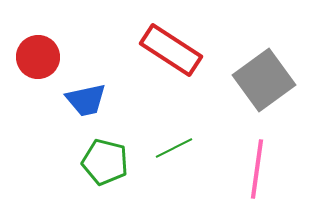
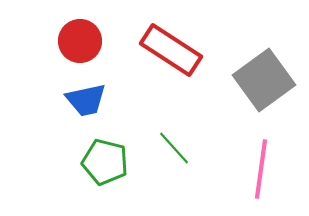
red circle: moved 42 px right, 16 px up
green line: rotated 75 degrees clockwise
pink line: moved 4 px right
